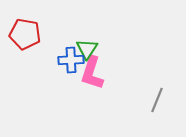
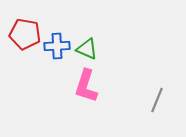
green triangle: rotated 40 degrees counterclockwise
blue cross: moved 14 px left, 14 px up
pink L-shape: moved 6 px left, 13 px down
